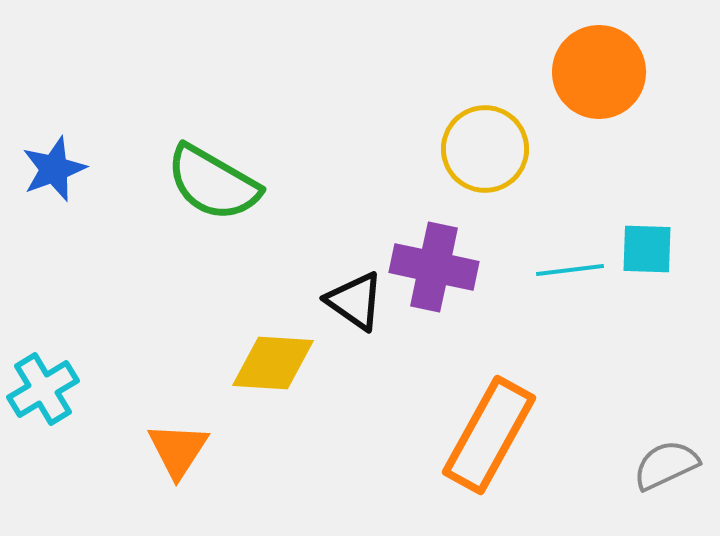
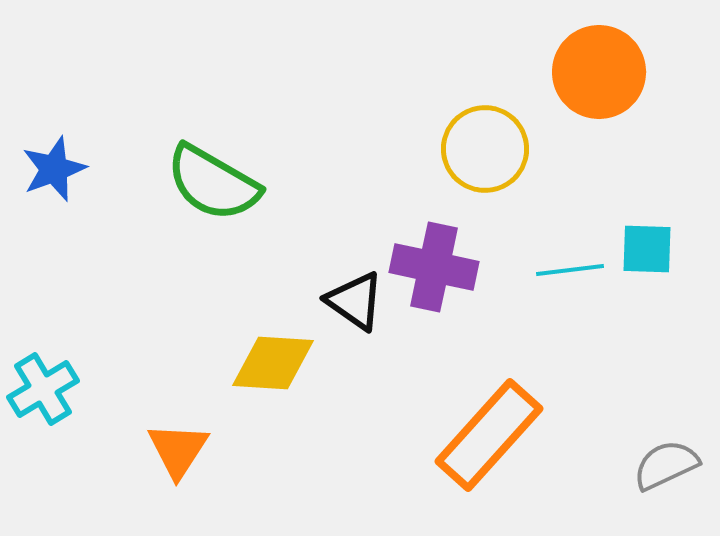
orange rectangle: rotated 13 degrees clockwise
